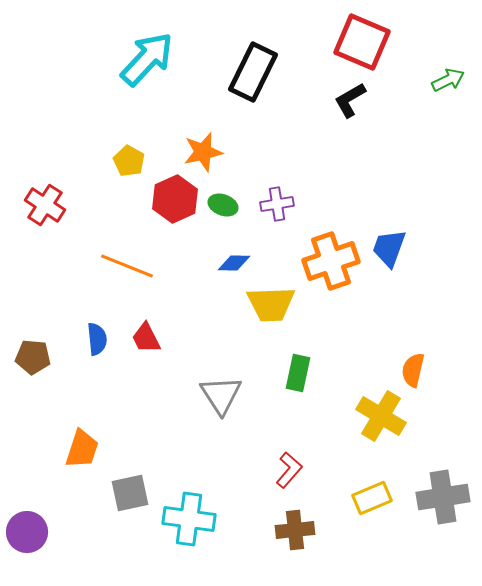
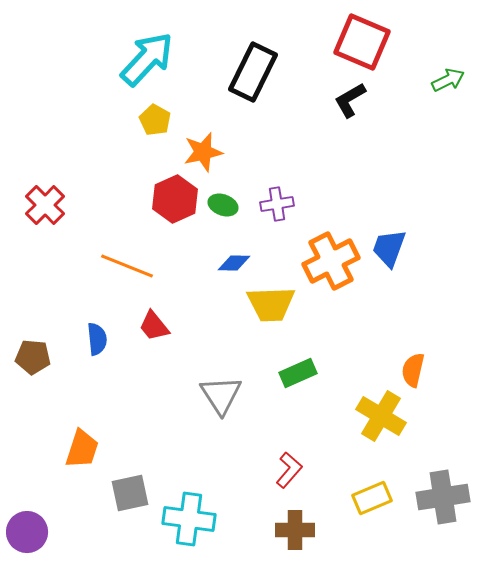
yellow pentagon: moved 26 px right, 41 px up
red cross: rotated 12 degrees clockwise
orange cross: rotated 8 degrees counterclockwise
red trapezoid: moved 8 px right, 12 px up; rotated 12 degrees counterclockwise
green rectangle: rotated 54 degrees clockwise
brown cross: rotated 6 degrees clockwise
